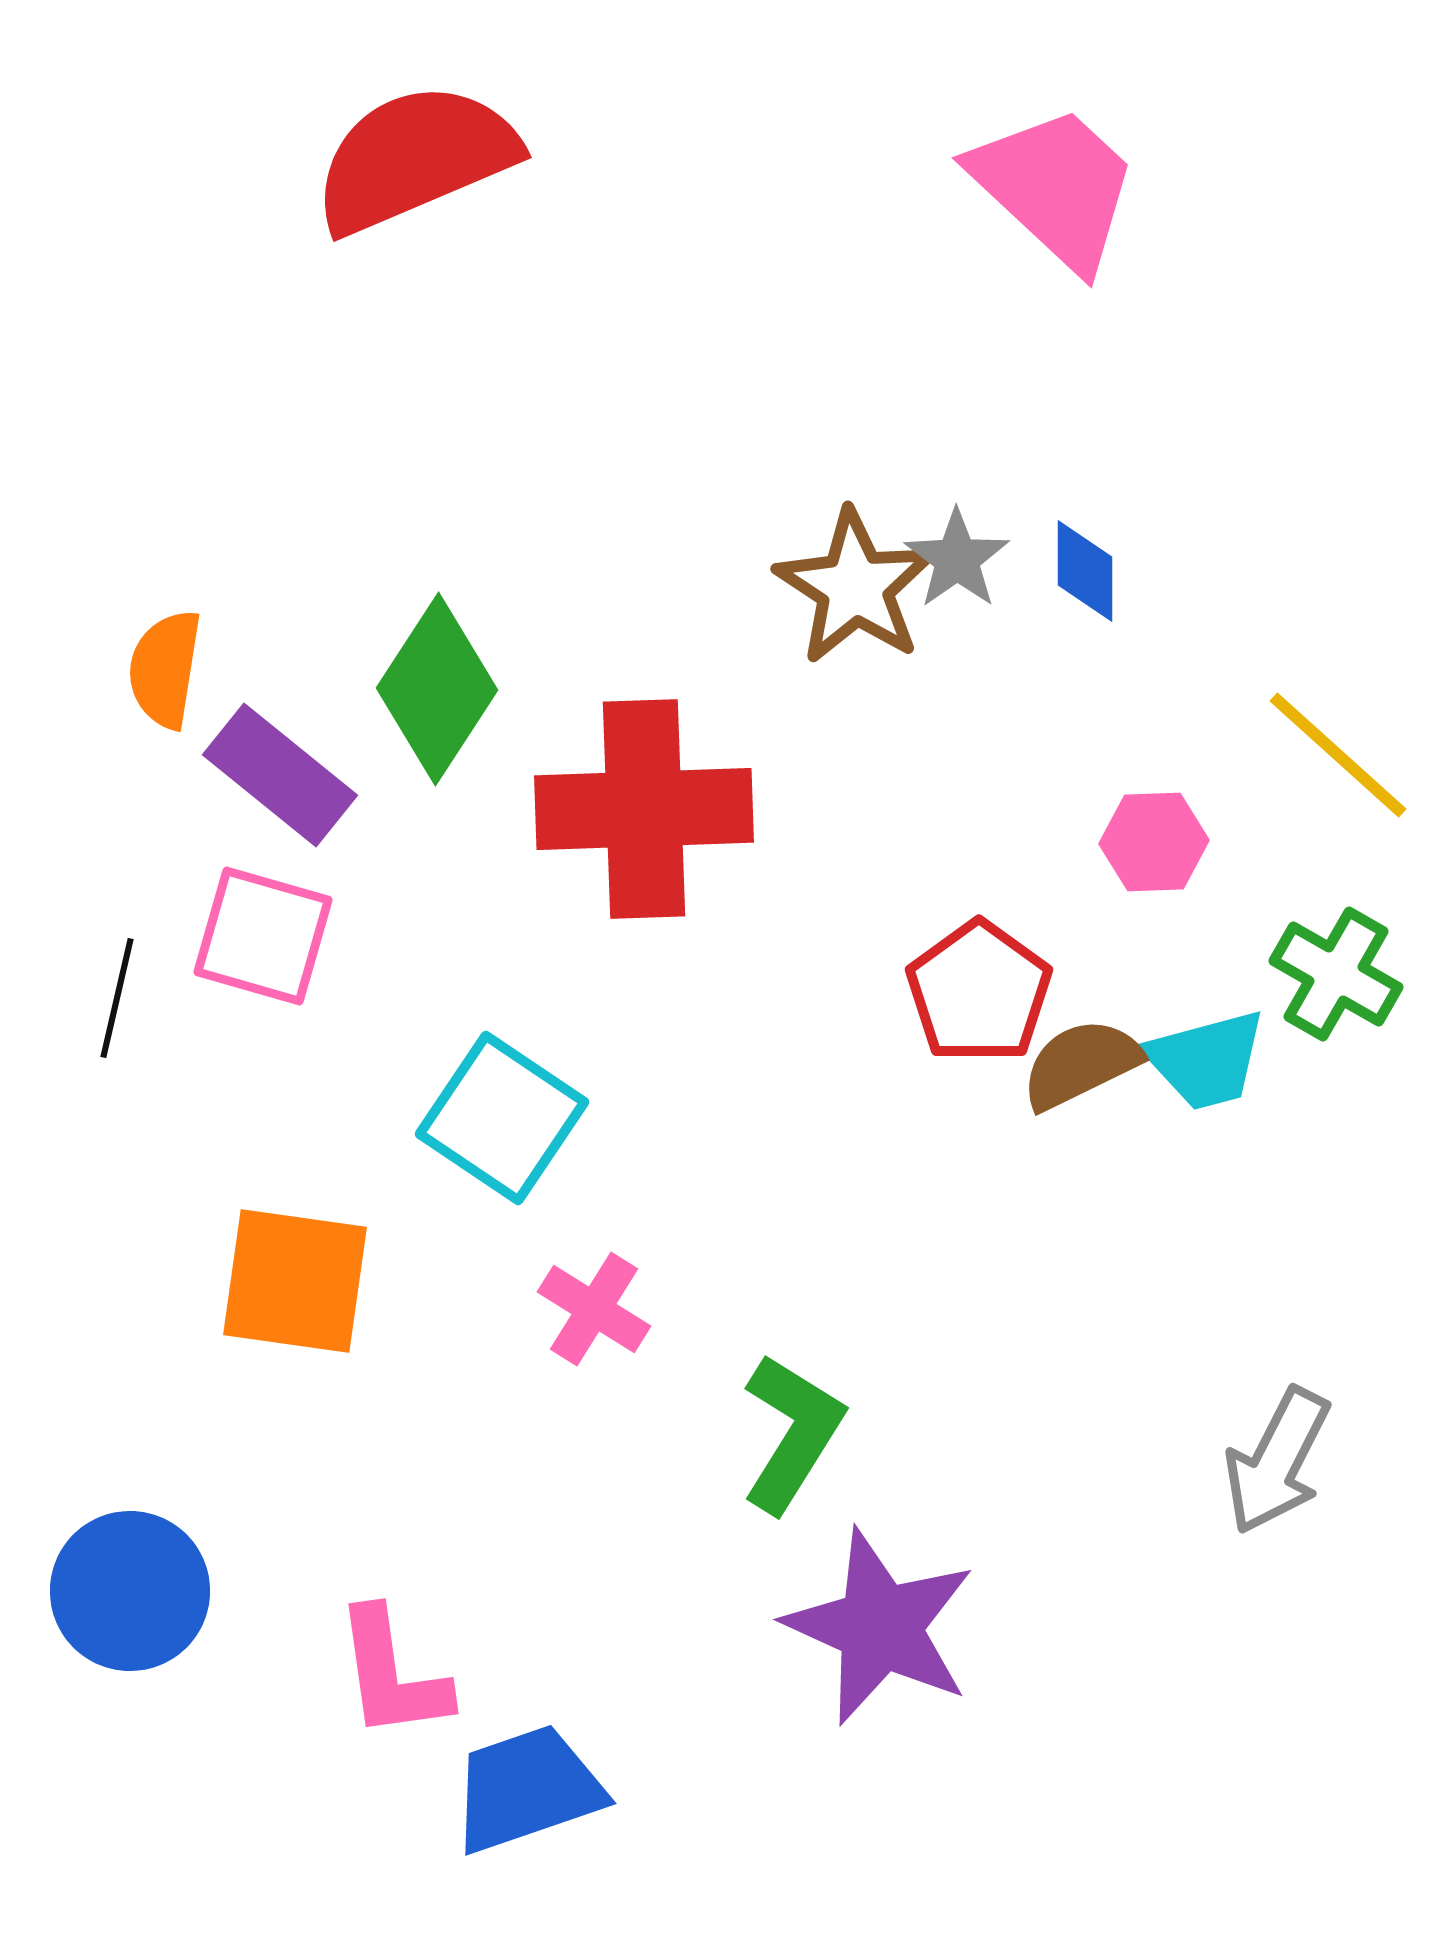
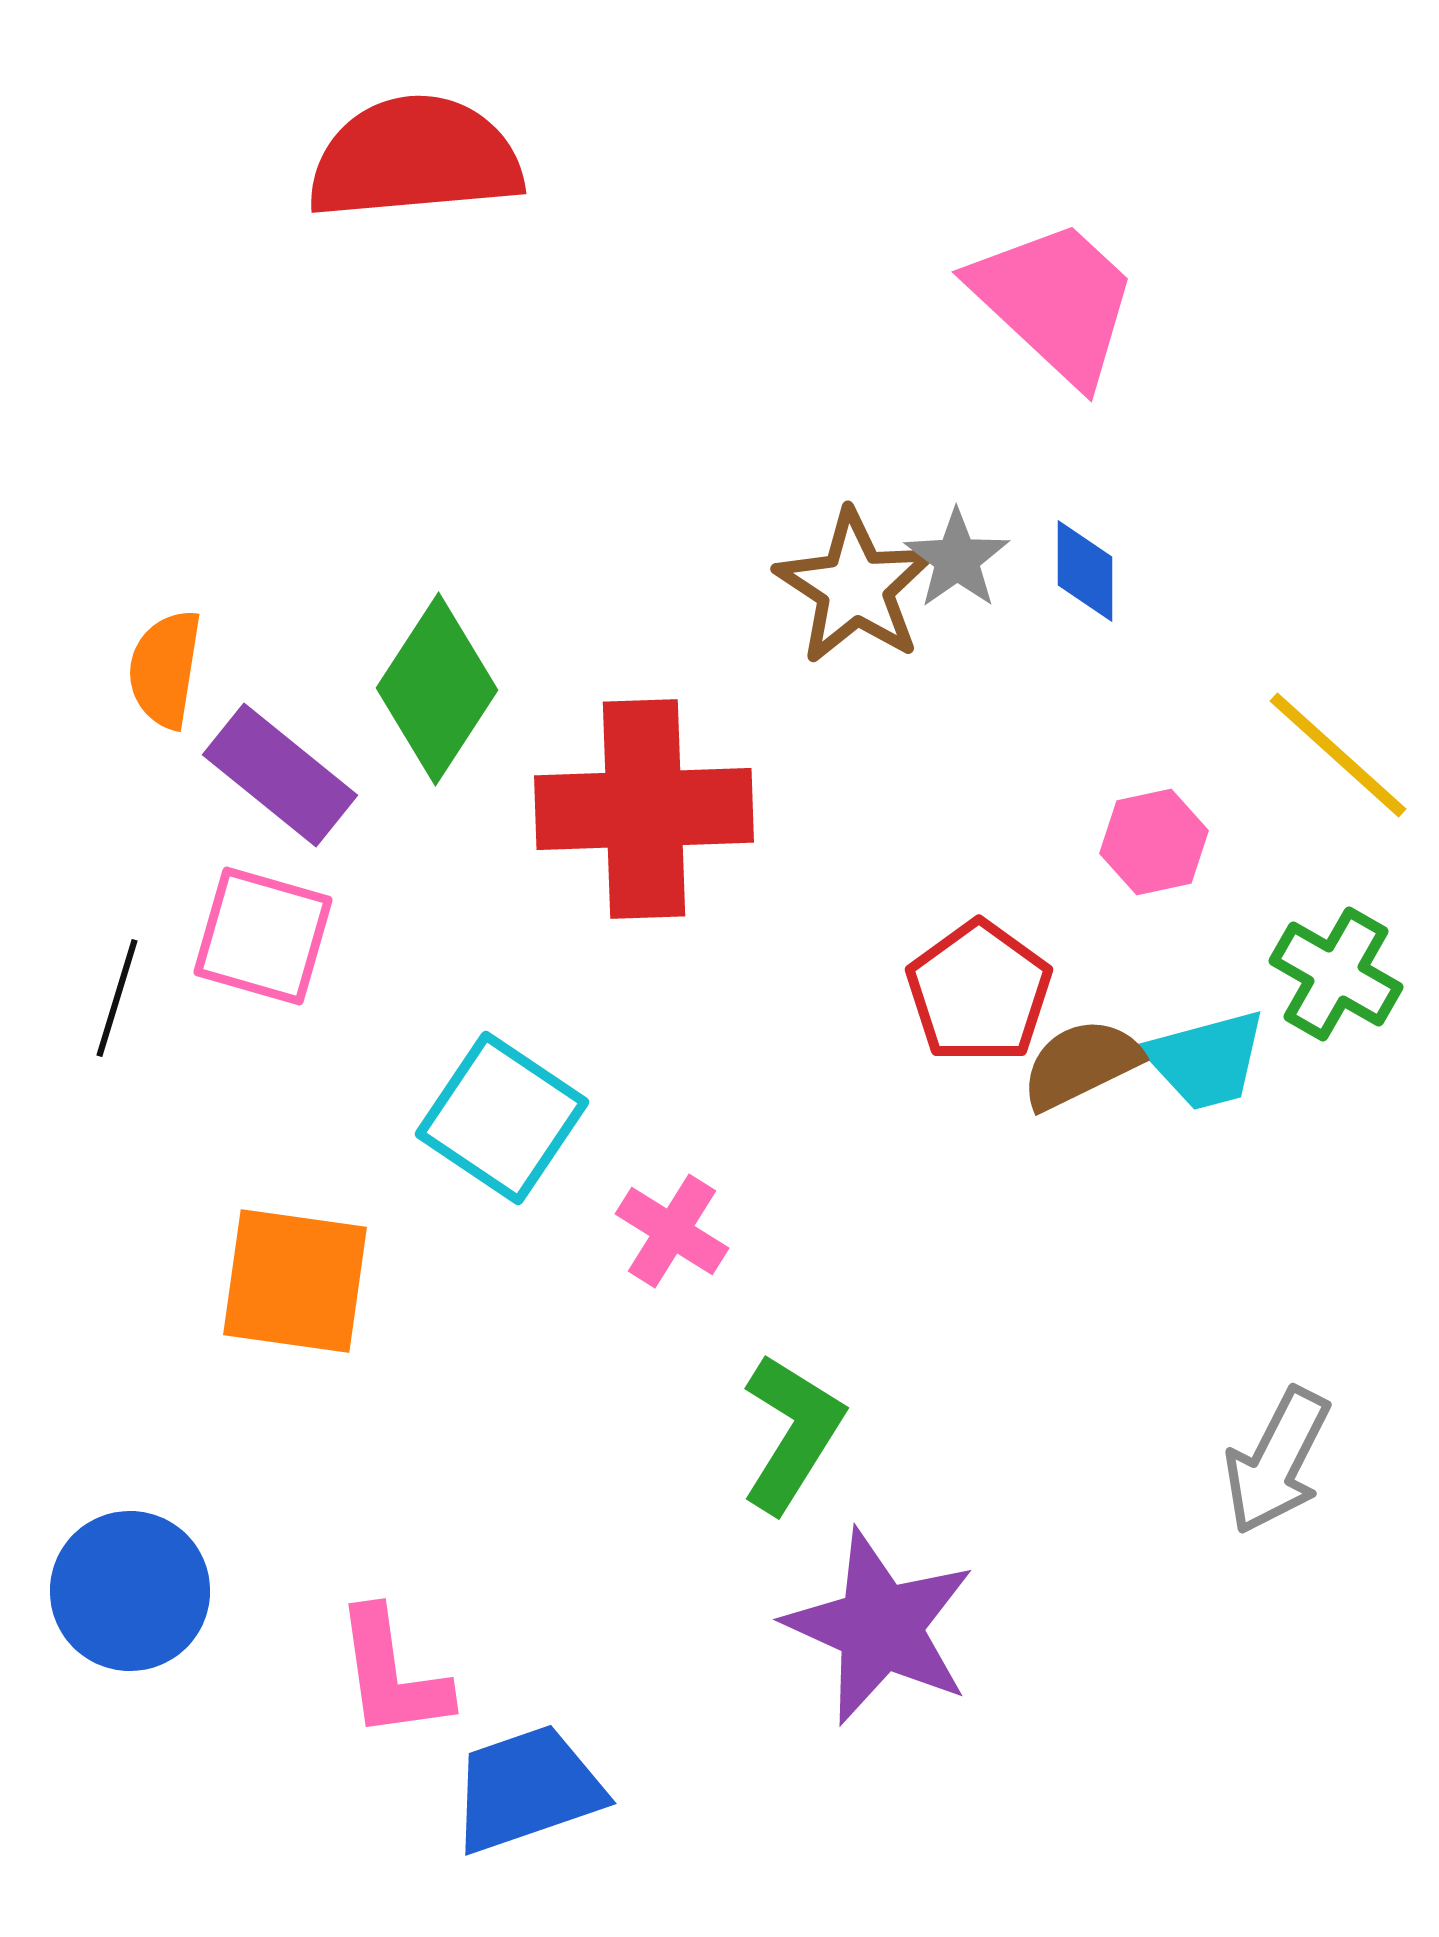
red semicircle: rotated 18 degrees clockwise
pink trapezoid: moved 114 px down
pink hexagon: rotated 10 degrees counterclockwise
black line: rotated 4 degrees clockwise
pink cross: moved 78 px right, 78 px up
